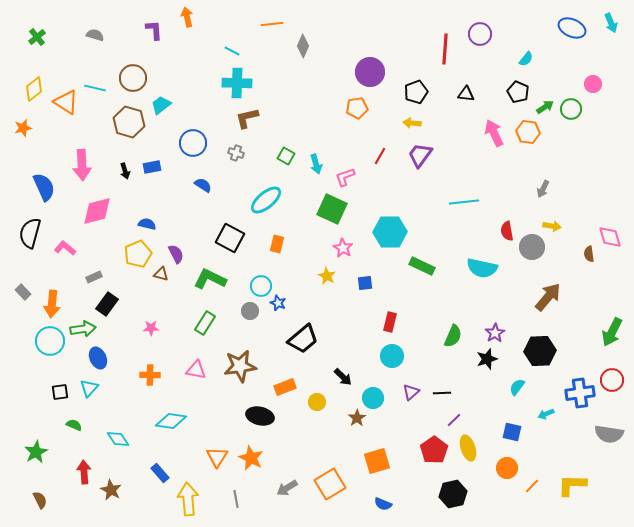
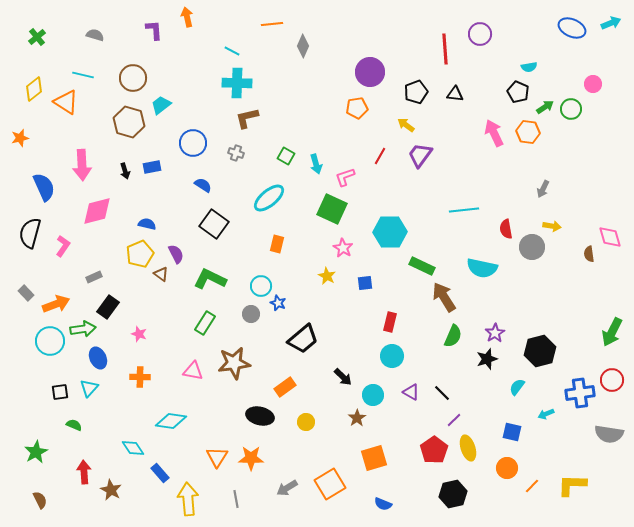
cyan arrow at (611, 23): rotated 90 degrees counterclockwise
red line at (445, 49): rotated 8 degrees counterclockwise
cyan semicircle at (526, 59): moved 3 px right, 8 px down; rotated 42 degrees clockwise
cyan line at (95, 88): moved 12 px left, 13 px up
black triangle at (466, 94): moved 11 px left
yellow arrow at (412, 123): moved 6 px left, 2 px down; rotated 30 degrees clockwise
orange star at (23, 128): moved 3 px left, 10 px down
cyan ellipse at (266, 200): moved 3 px right, 2 px up
cyan line at (464, 202): moved 8 px down
red semicircle at (507, 231): moved 1 px left, 2 px up
black square at (230, 238): moved 16 px left, 14 px up; rotated 8 degrees clockwise
pink L-shape at (65, 248): moved 2 px left, 2 px up; rotated 85 degrees clockwise
yellow pentagon at (138, 254): moved 2 px right
brown triangle at (161, 274): rotated 21 degrees clockwise
gray rectangle at (23, 292): moved 3 px right, 1 px down
brown arrow at (548, 297): moved 104 px left; rotated 72 degrees counterclockwise
orange arrow at (52, 304): moved 4 px right; rotated 116 degrees counterclockwise
black rectangle at (107, 304): moved 1 px right, 3 px down
gray circle at (250, 311): moved 1 px right, 3 px down
pink star at (151, 328): moved 12 px left, 6 px down; rotated 21 degrees clockwise
black hexagon at (540, 351): rotated 12 degrees counterclockwise
brown star at (240, 366): moved 6 px left, 3 px up
pink triangle at (196, 370): moved 3 px left, 1 px down
orange cross at (150, 375): moved 10 px left, 2 px down
orange rectangle at (285, 387): rotated 15 degrees counterclockwise
purple triangle at (411, 392): rotated 48 degrees counterclockwise
black line at (442, 393): rotated 48 degrees clockwise
cyan circle at (373, 398): moved 3 px up
yellow circle at (317, 402): moved 11 px left, 20 px down
cyan diamond at (118, 439): moved 15 px right, 9 px down
orange star at (251, 458): rotated 25 degrees counterclockwise
orange square at (377, 461): moved 3 px left, 3 px up
